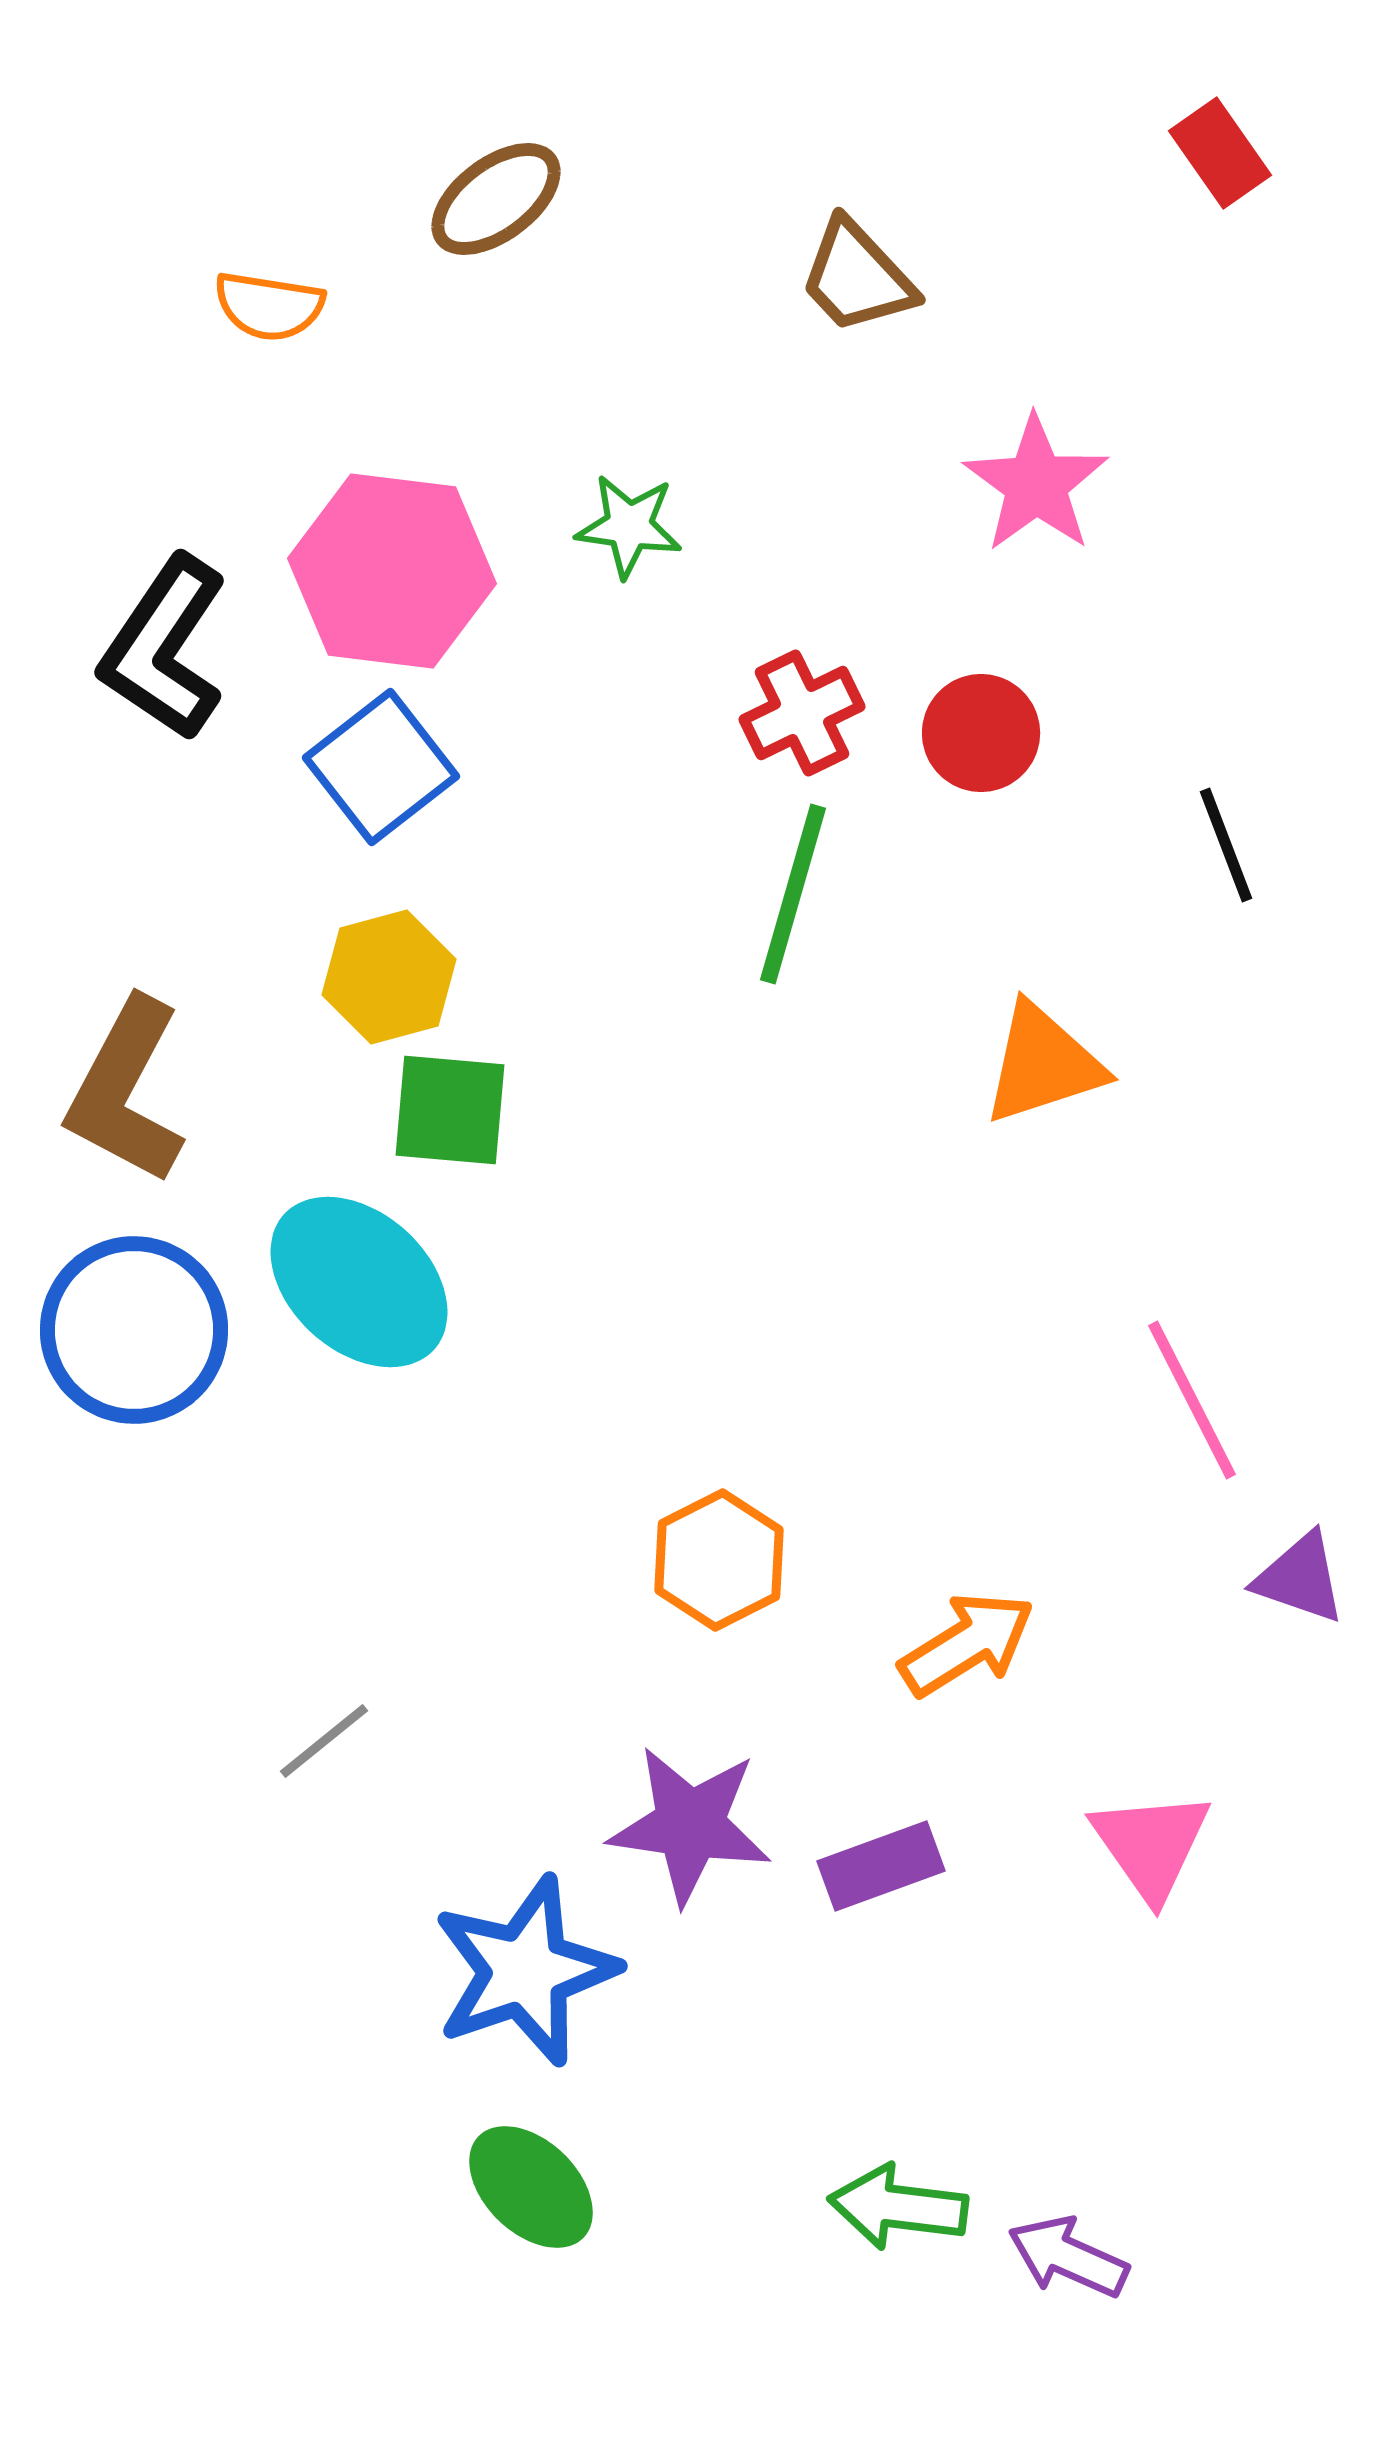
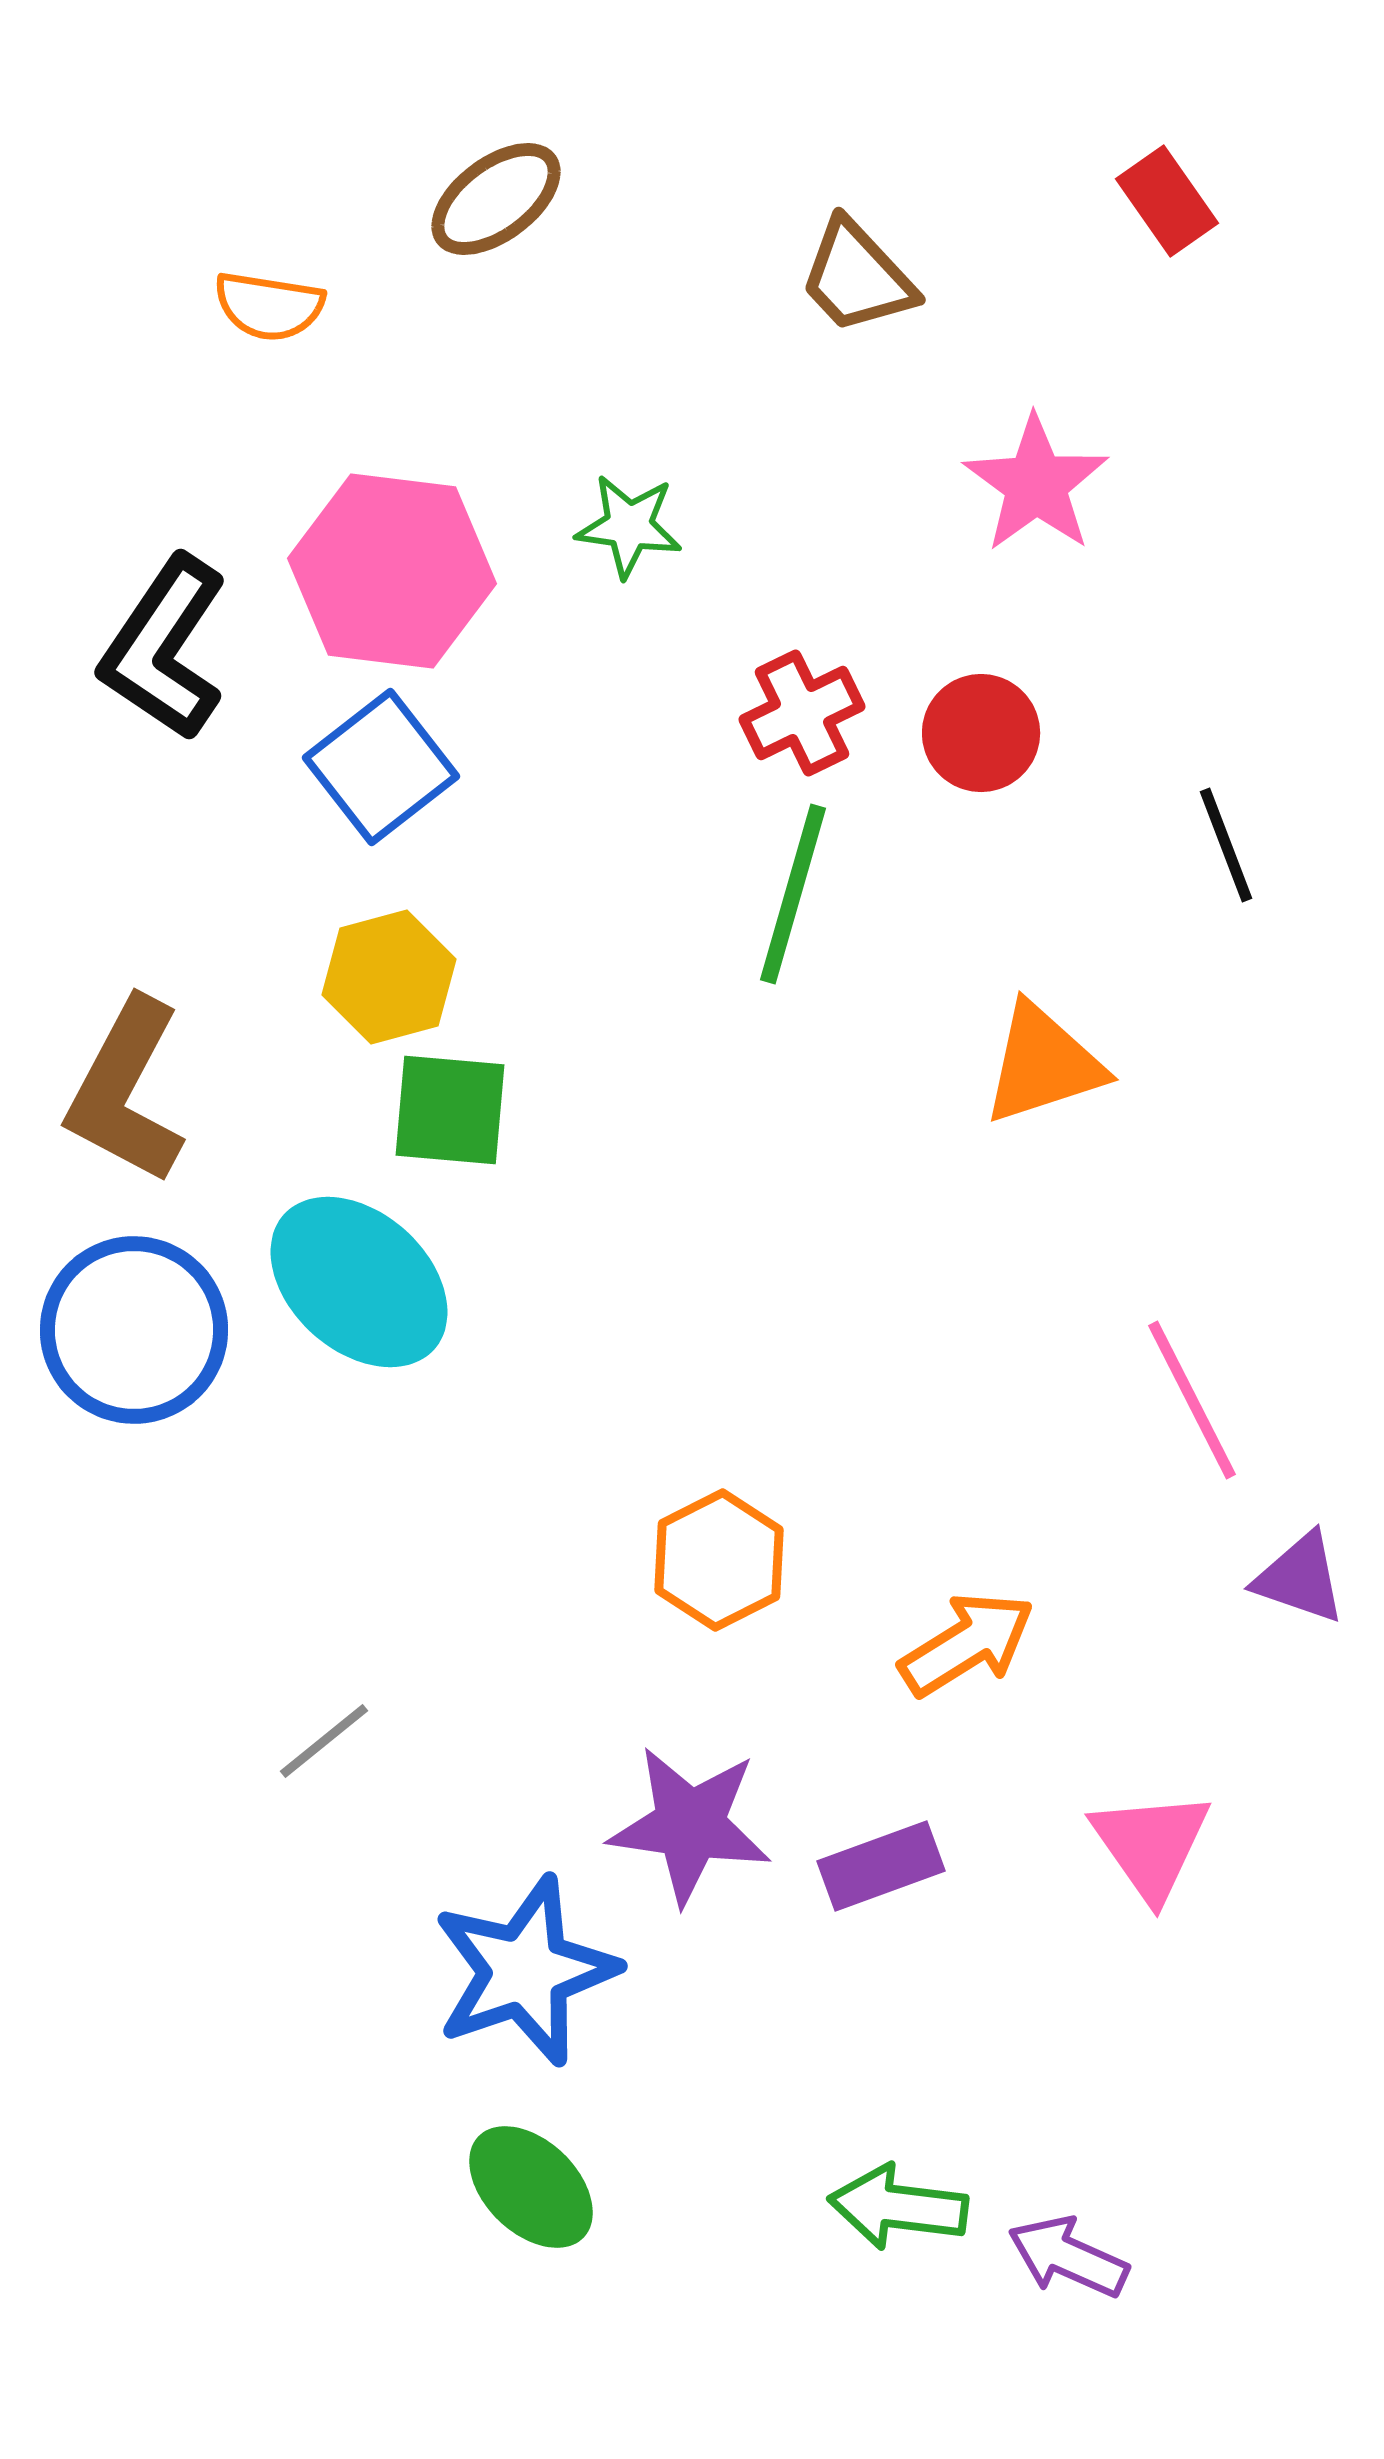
red rectangle: moved 53 px left, 48 px down
